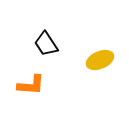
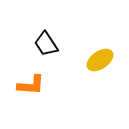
yellow ellipse: rotated 12 degrees counterclockwise
